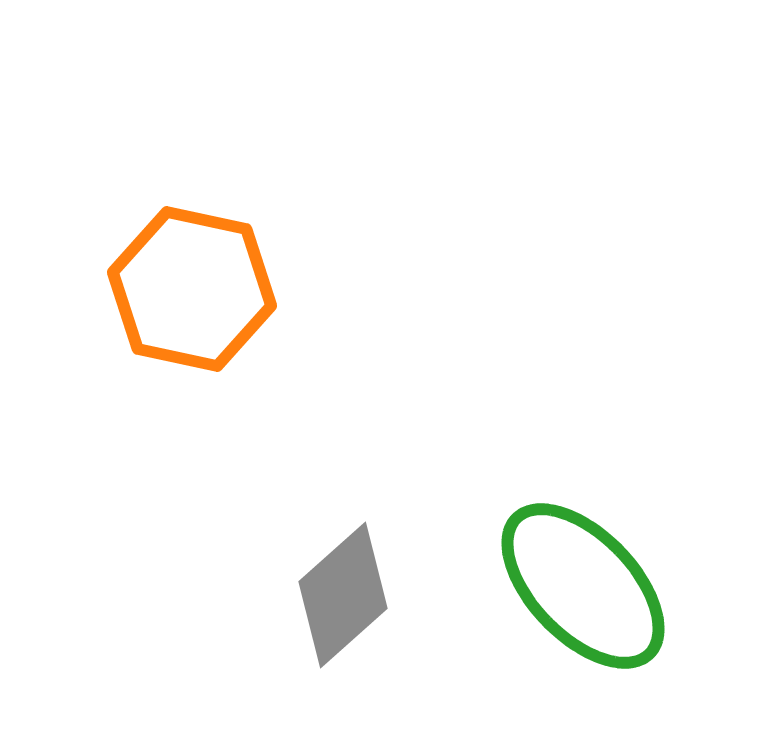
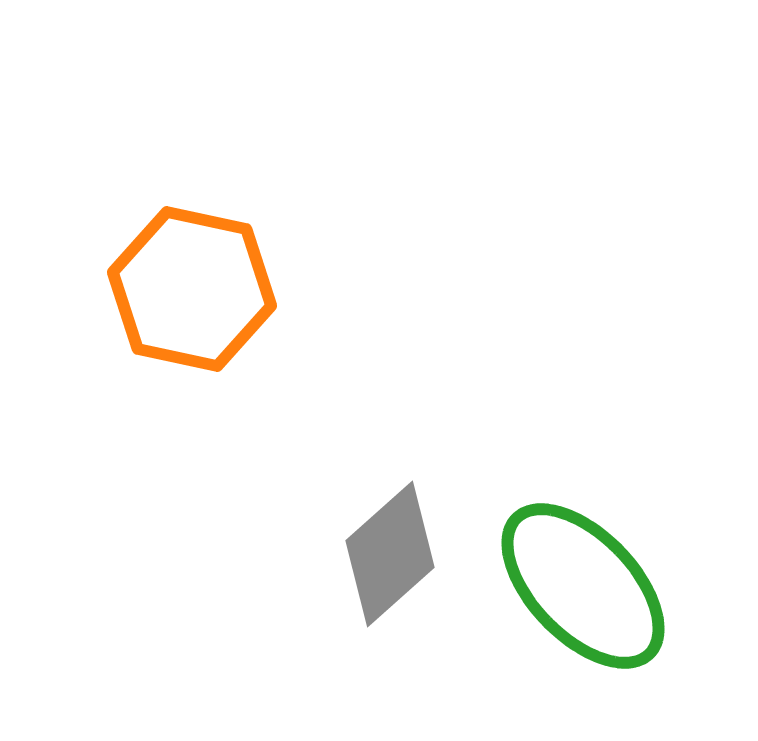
gray diamond: moved 47 px right, 41 px up
